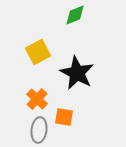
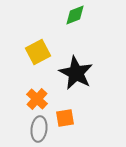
black star: moved 1 px left
orange square: moved 1 px right, 1 px down; rotated 18 degrees counterclockwise
gray ellipse: moved 1 px up
